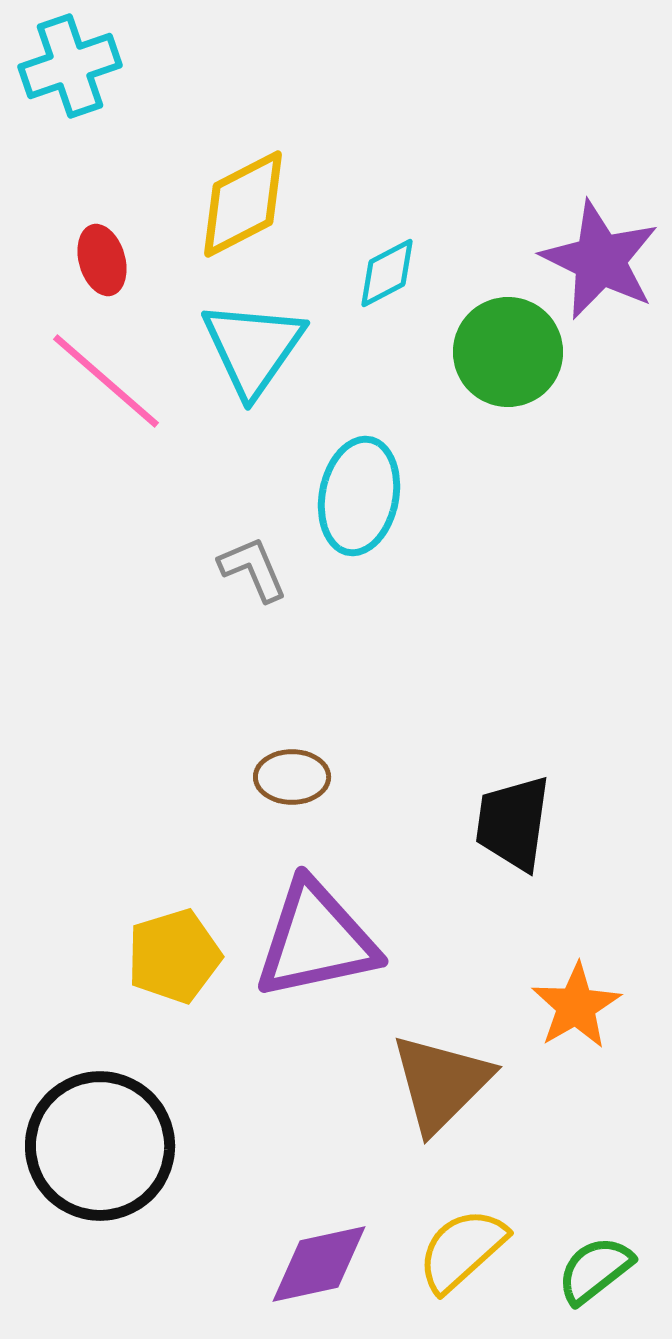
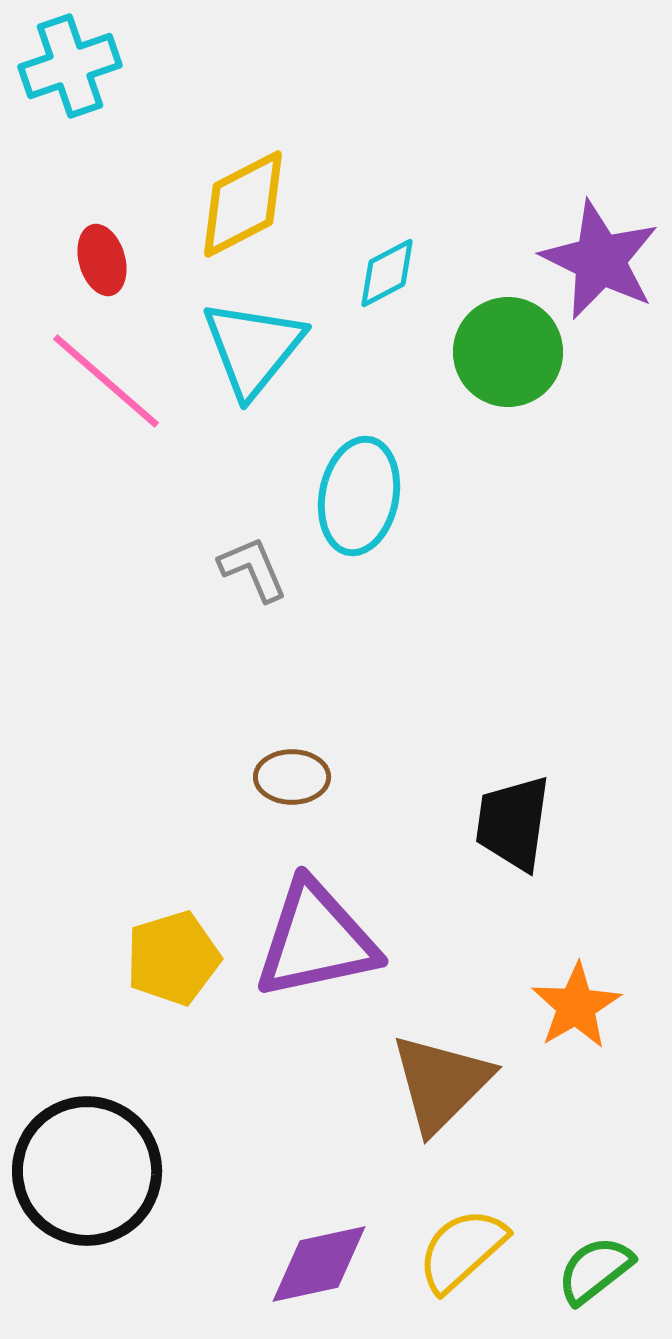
cyan triangle: rotated 4 degrees clockwise
yellow pentagon: moved 1 px left, 2 px down
black circle: moved 13 px left, 25 px down
